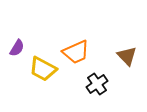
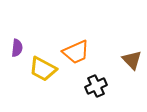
purple semicircle: rotated 24 degrees counterclockwise
brown triangle: moved 5 px right, 4 px down
black cross: moved 1 px left, 2 px down; rotated 10 degrees clockwise
